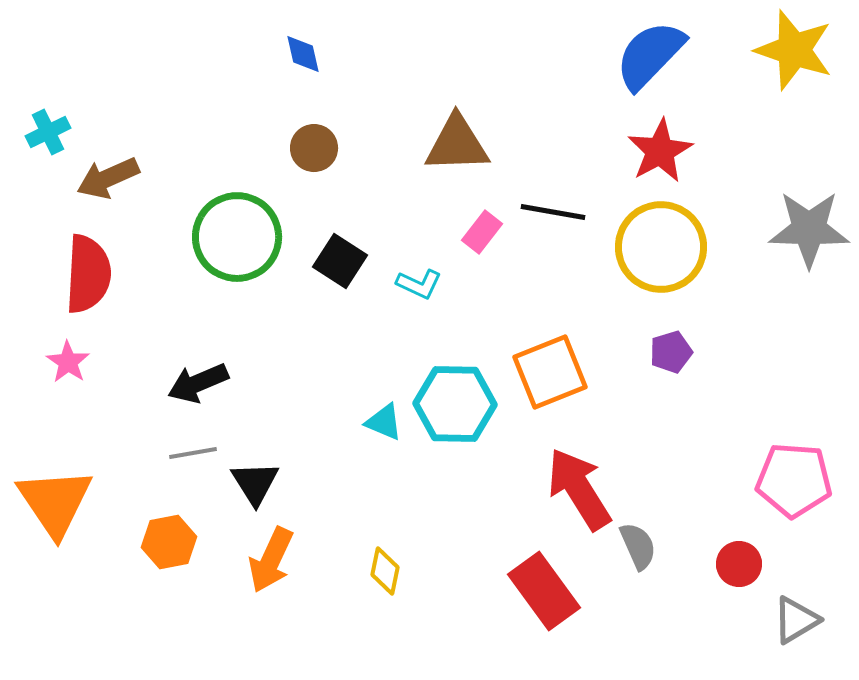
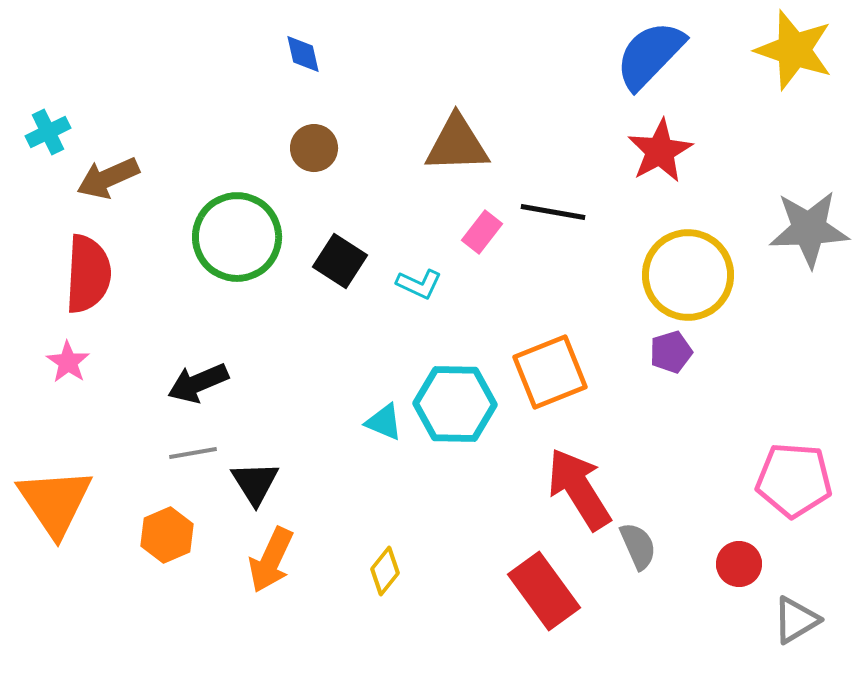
gray star: rotated 4 degrees counterclockwise
yellow circle: moved 27 px right, 28 px down
orange hexagon: moved 2 px left, 7 px up; rotated 12 degrees counterclockwise
yellow diamond: rotated 27 degrees clockwise
